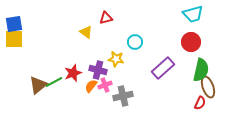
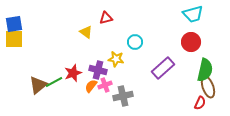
green semicircle: moved 4 px right
